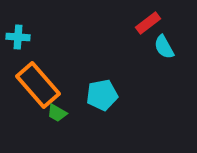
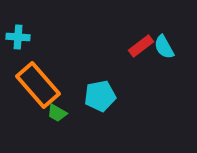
red rectangle: moved 7 px left, 23 px down
cyan pentagon: moved 2 px left, 1 px down
